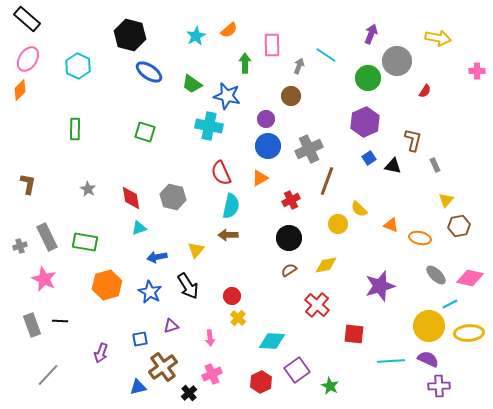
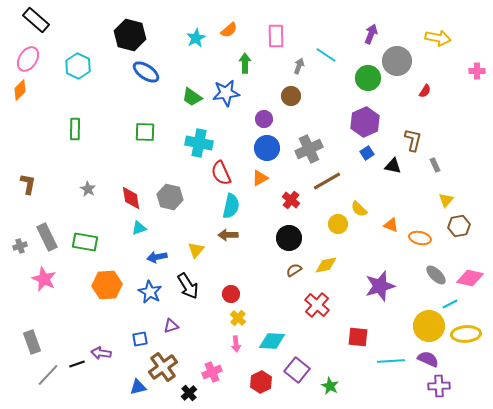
black rectangle at (27, 19): moved 9 px right, 1 px down
cyan star at (196, 36): moved 2 px down
pink rectangle at (272, 45): moved 4 px right, 9 px up
blue ellipse at (149, 72): moved 3 px left
green trapezoid at (192, 84): moved 13 px down
blue star at (227, 96): moved 1 px left, 3 px up; rotated 20 degrees counterclockwise
purple circle at (266, 119): moved 2 px left
cyan cross at (209, 126): moved 10 px left, 17 px down
green square at (145, 132): rotated 15 degrees counterclockwise
blue circle at (268, 146): moved 1 px left, 2 px down
blue square at (369, 158): moved 2 px left, 5 px up
brown line at (327, 181): rotated 40 degrees clockwise
gray hexagon at (173, 197): moved 3 px left
red cross at (291, 200): rotated 24 degrees counterclockwise
brown semicircle at (289, 270): moved 5 px right
orange hexagon at (107, 285): rotated 12 degrees clockwise
red circle at (232, 296): moved 1 px left, 2 px up
black line at (60, 321): moved 17 px right, 43 px down; rotated 21 degrees counterclockwise
gray rectangle at (32, 325): moved 17 px down
yellow ellipse at (469, 333): moved 3 px left, 1 px down
red square at (354, 334): moved 4 px right, 3 px down
pink arrow at (210, 338): moved 26 px right, 6 px down
purple arrow at (101, 353): rotated 78 degrees clockwise
purple square at (297, 370): rotated 15 degrees counterclockwise
pink cross at (212, 374): moved 2 px up
